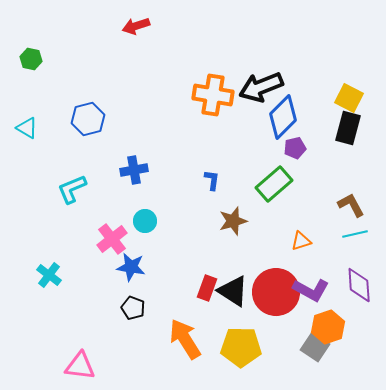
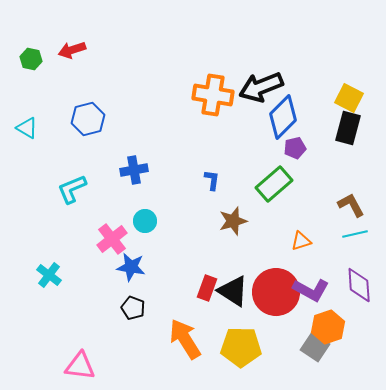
red arrow: moved 64 px left, 24 px down
